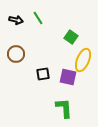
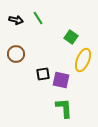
purple square: moved 7 px left, 3 px down
